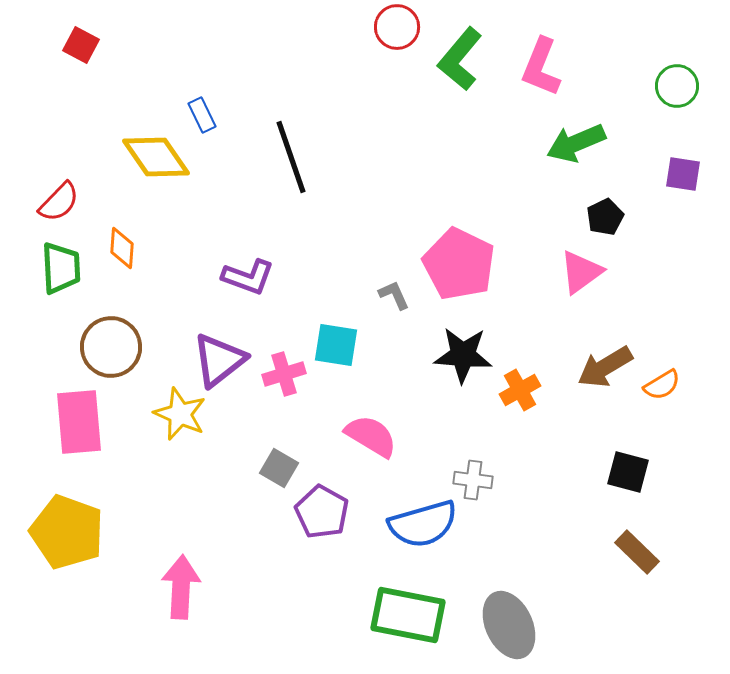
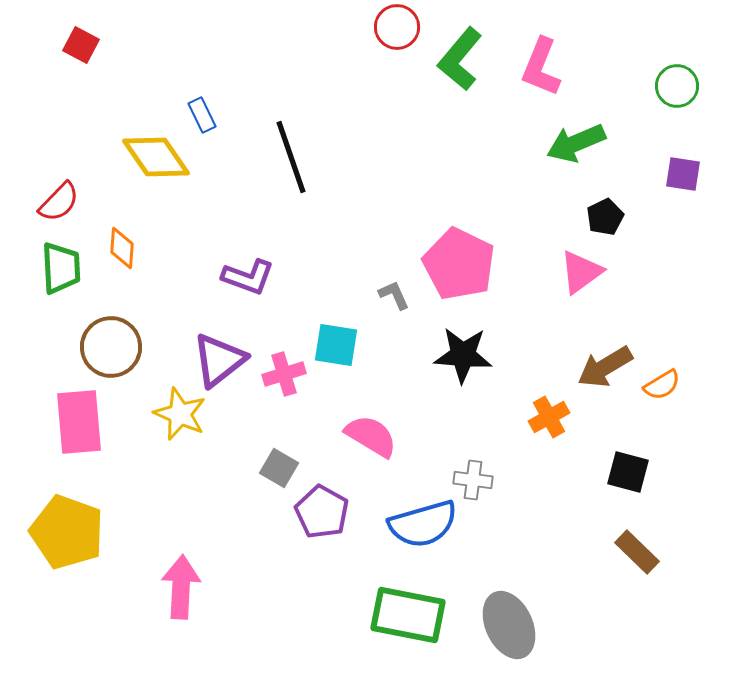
orange cross: moved 29 px right, 27 px down
